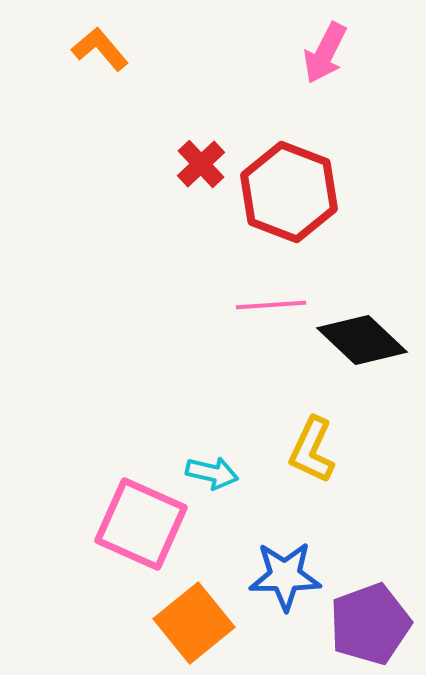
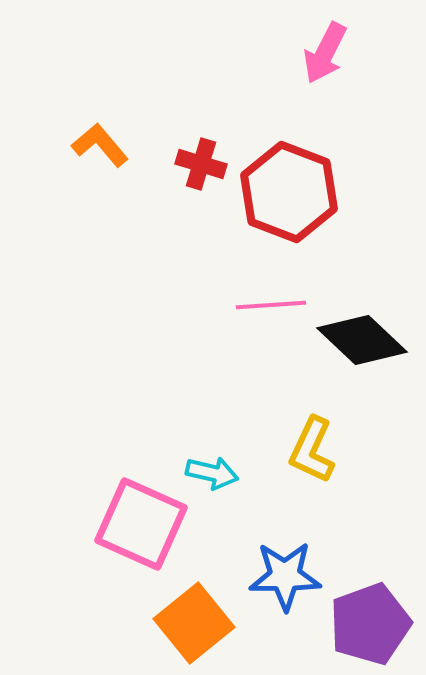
orange L-shape: moved 96 px down
red cross: rotated 30 degrees counterclockwise
